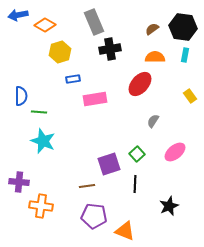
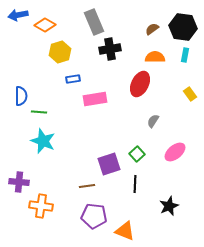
red ellipse: rotated 15 degrees counterclockwise
yellow rectangle: moved 2 px up
